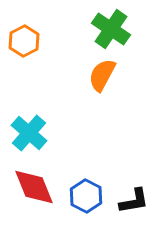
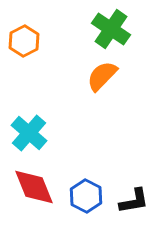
orange semicircle: moved 1 px down; rotated 16 degrees clockwise
